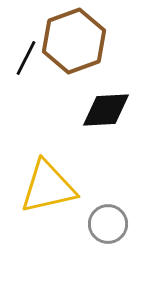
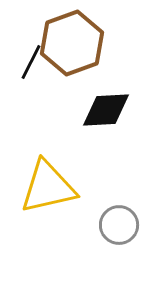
brown hexagon: moved 2 px left, 2 px down
black line: moved 5 px right, 4 px down
gray circle: moved 11 px right, 1 px down
